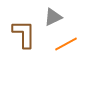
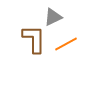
brown L-shape: moved 10 px right, 5 px down
